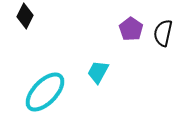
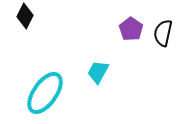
cyan ellipse: moved 1 px down; rotated 9 degrees counterclockwise
